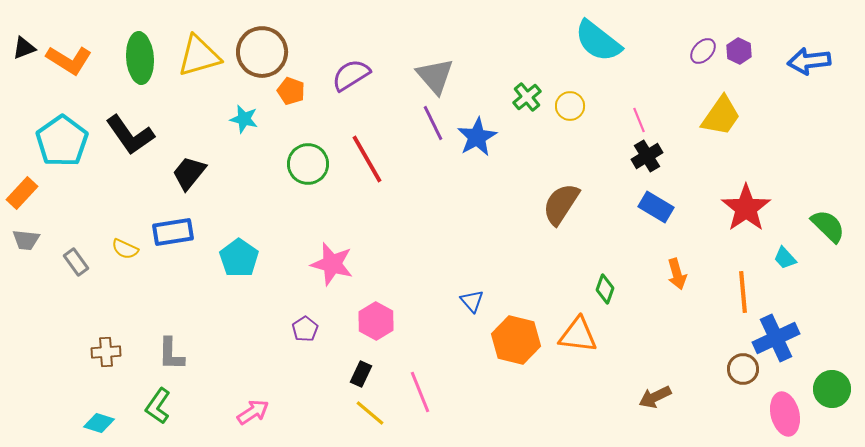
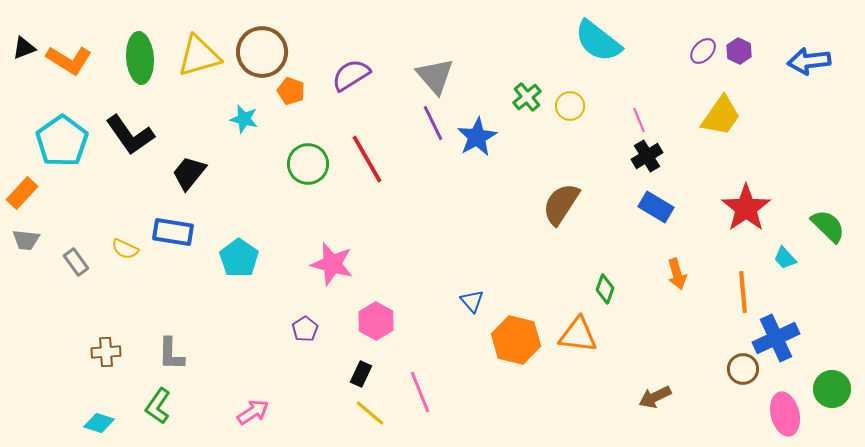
blue rectangle at (173, 232): rotated 18 degrees clockwise
